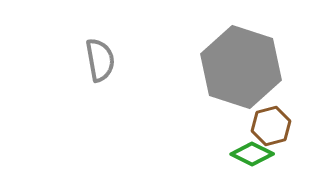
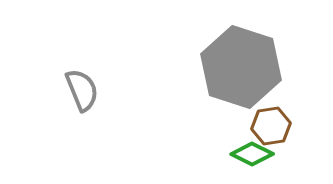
gray semicircle: moved 18 px left, 30 px down; rotated 12 degrees counterclockwise
brown hexagon: rotated 6 degrees clockwise
